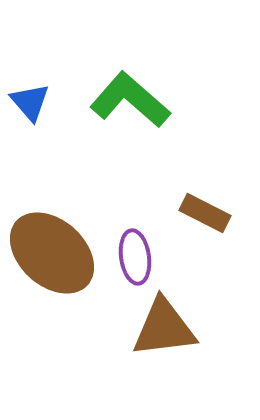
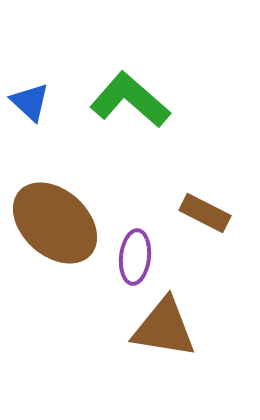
blue triangle: rotated 6 degrees counterclockwise
brown ellipse: moved 3 px right, 30 px up
purple ellipse: rotated 14 degrees clockwise
brown triangle: rotated 16 degrees clockwise
